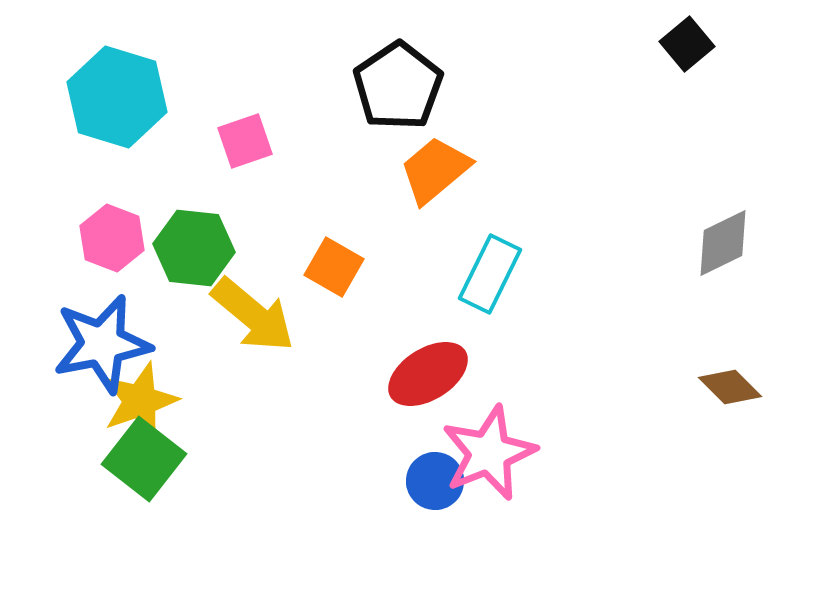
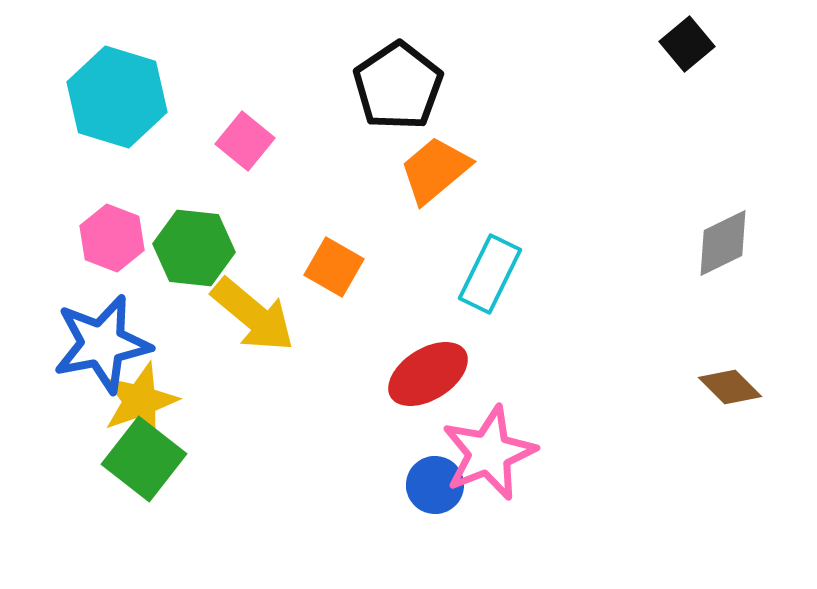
pink square: rotated 32 degrees counterclockwise
blue circle: moved 4 px down
